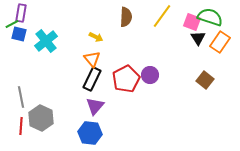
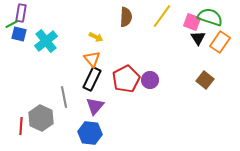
purple circle: moved 5 px down
gray line: moved 43 px right
